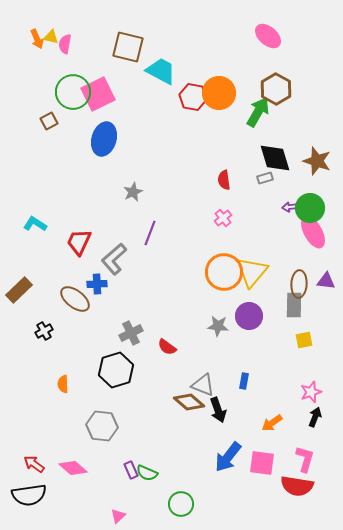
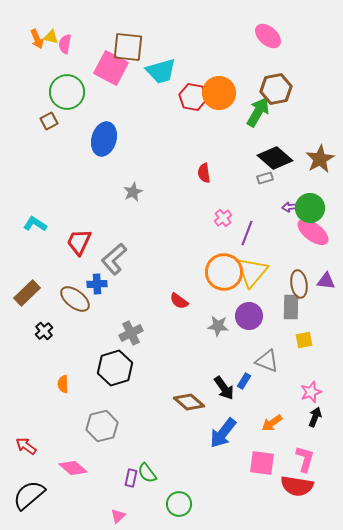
brown square at (128, 47): rotated 8 degrees counterclockwise
cyan trapezoid at (161, 71): rotated 136 degrees clockwise
brown hexagon at (276, 89): rotated 20 degrees clockwise
green circle at (73, 92): moved 6 px left
pink square at (98, 94): moved 13 px right, 26 px up; rotated 36 degrees counterclockwise
black diamond at (275, 158): rotated 32 degrees counterclockwise
brown star at (317, 161): moved 3 px right, 2 px up; rotated 24 degrees clockwise
red semicircle at (224, 180): moved 20 px left, 7 px up
pink ellipse at (313, 232): rotated 24 degrees counterclockwise
purple line at (150, 233): moved 97 px right
brown ellipse at (299, 284): rotated 12 degrees counterclockwise
brown rectangle at (19, 290): moved 8 px right, 3 px down
gray rectangle at (294, 305): moved 3 px left, 2 px down
black cross at (44, 331): rotated 12 degrees counterclockwise
red semicircle at (167, 347): moved 12 px right, 46 px up
black hexagon at (116, 370): moved 1 px left, 2 px up
blue rectangle at (244, 381): rotated 21 degrees clockwise
gray triangle at (203, 385): moved 64 px right, 24 px up
black arrow at (218, 410): moved 6 px right, 22 px up; rotated 15 degrees counterclockwise
gray hexagon at (102, 426): rotated 20 degrees counterclockwise
blue arrow at (228, 457): moved 5 px left, 24 px up
red arrow at (34, 464): moved 8 px left, 18 px up
purple rectangle at (131, 470): moved 8 px down; rotated 36 degrees clockwise
green semicircle at (147, 473): rotated 30 degrees clockwise
black semicircle at (29, 495): rotated 148 degrees clockwise
green circle at (181, 504): moved 2 px left
